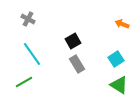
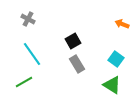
cyan square: rotated 21 degrees counterclockwise
green triangle: moved 7 px left
